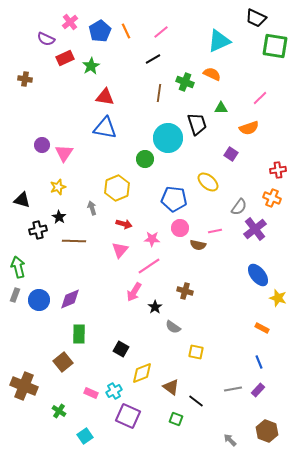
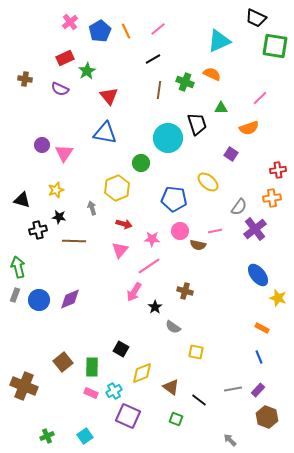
pink line at (161, 32): moved 3 px left, 3 px up
purple semicircle at (46, 39): moved 14 px right, 50 px down
green star at (91, 66): moved 4 px left, 5 px down
brown line at (159, 93): moved 3 px up
red triangle at (105, 97): moved 4 px right, 1 px up; rotated 42 degrees clockwise
blue triangle at (105, 128): moved 5 px down
green circle at (145, 159): moved 4 px left, 4 px down
yellow star at (58, 187): moved 2 px left, 3 px down
orange cross at (272, 198): rotated 30 degrees counterclockwise
black star at (59, 217): rotated 24 degrees counterclockwise
pink circle at (180, 228): moved 3 px down
green rectangle at (79, 334): moved 13 px right, 33 px down
blue line at (259, 362): moved 5 px up
black line at (196, 401): moved 3 px right, 1 px up
green cross at (59, 411): moved 12 px left, 25 px down; rotated 32 degrees clockwise
brown hexagon at (267, 431): moved 14 px up
